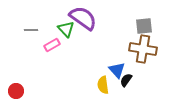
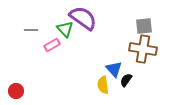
green triangle: moved 1 px left
blue triangle: moved 3 px left, 1 px up
